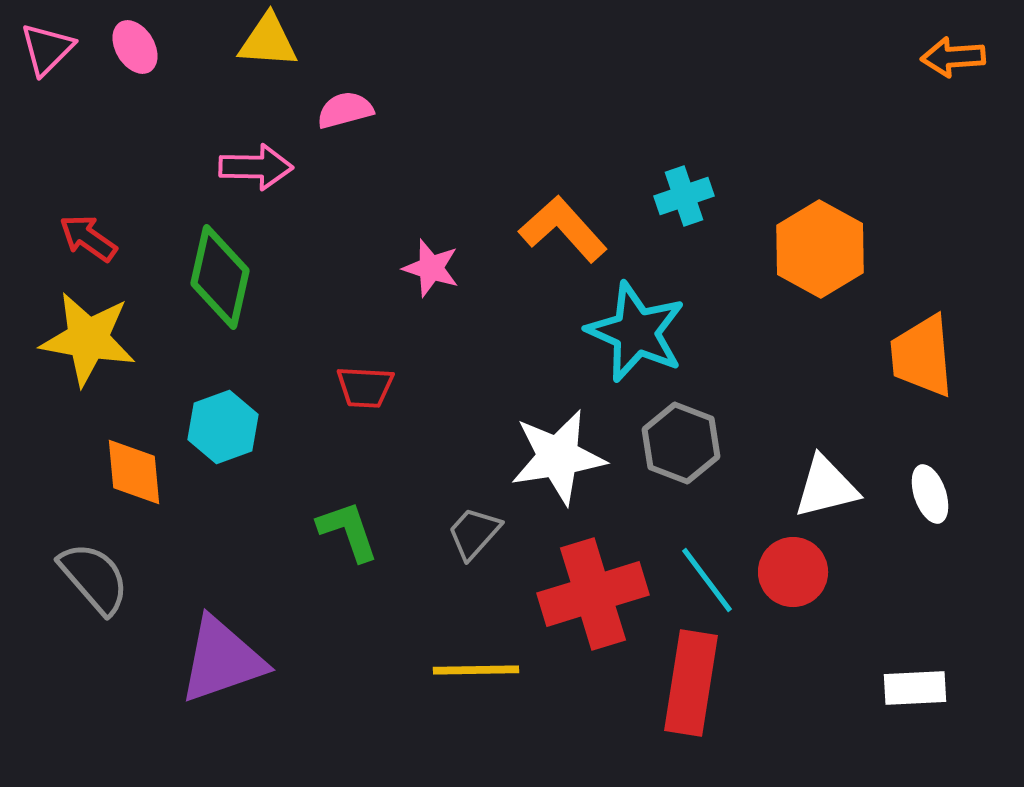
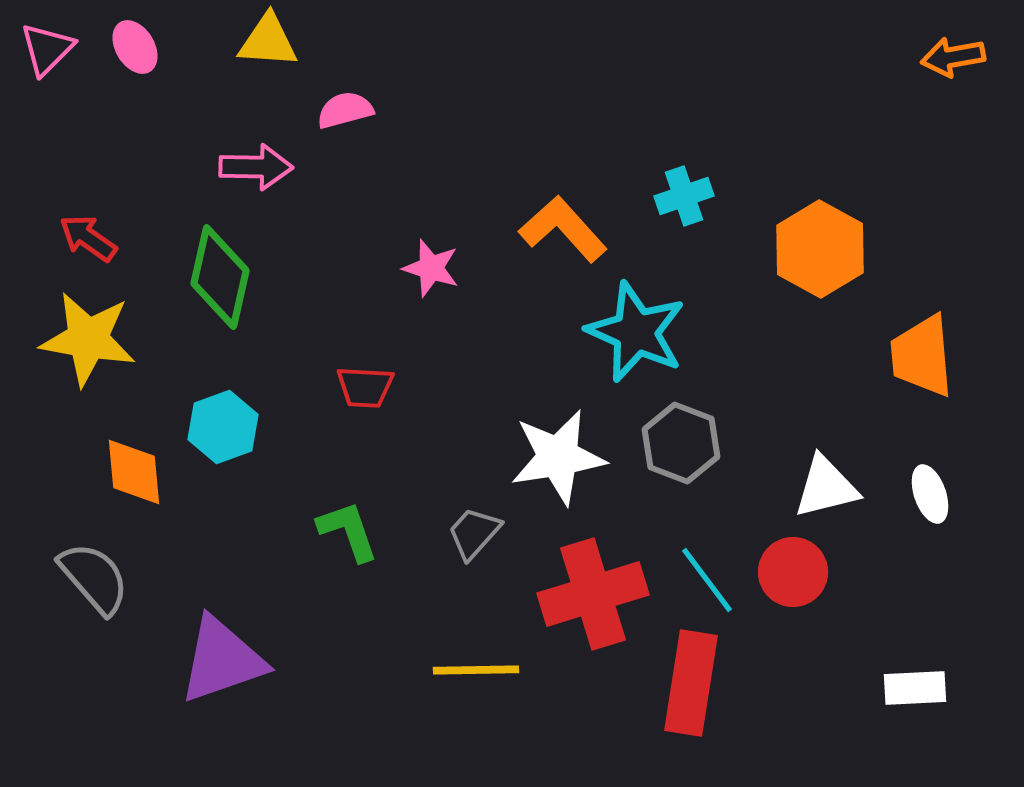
orange arrow: rotated 6 degrees counterclockwise
